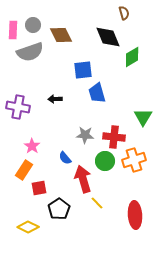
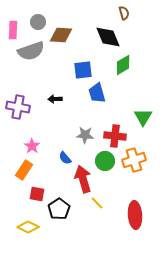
gray circle: moved 5 px right, 3 px up
brown diamond: rotated 60 degrees counterclockwise
gray semicircle: moved 1 px right, 1 px up
green diamond: moved 9 px left, 8 px down
red cross: moved 1 px right, 1 px up
red square: moved 2 px left, 6 px down; rotated 21 degrees clockwise
